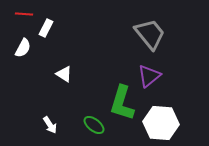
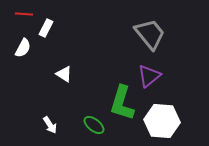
white hexagon: moved 1 px right, 2 px up
